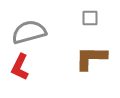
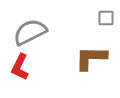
gray square: moved 16 px right
gray semicircle: moved 1 px right; rotated 12 degrees counterclockwise
